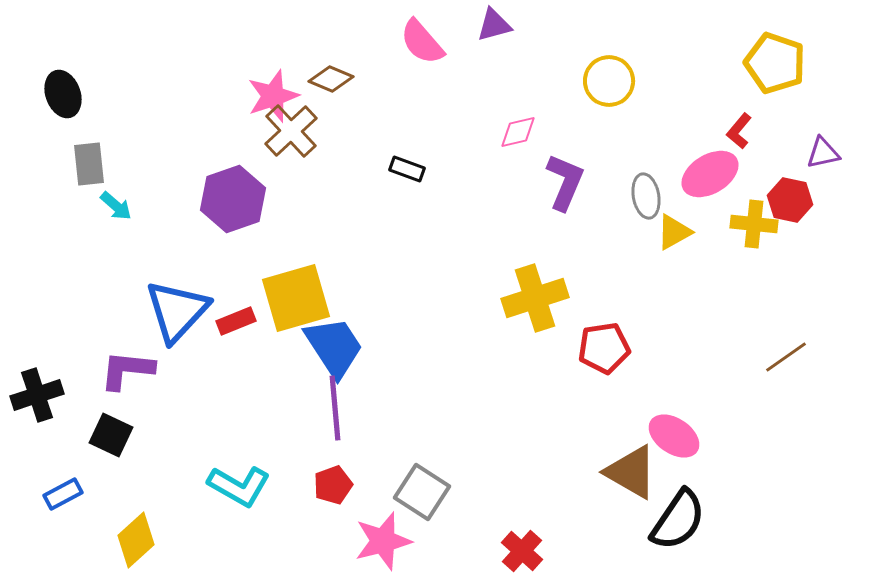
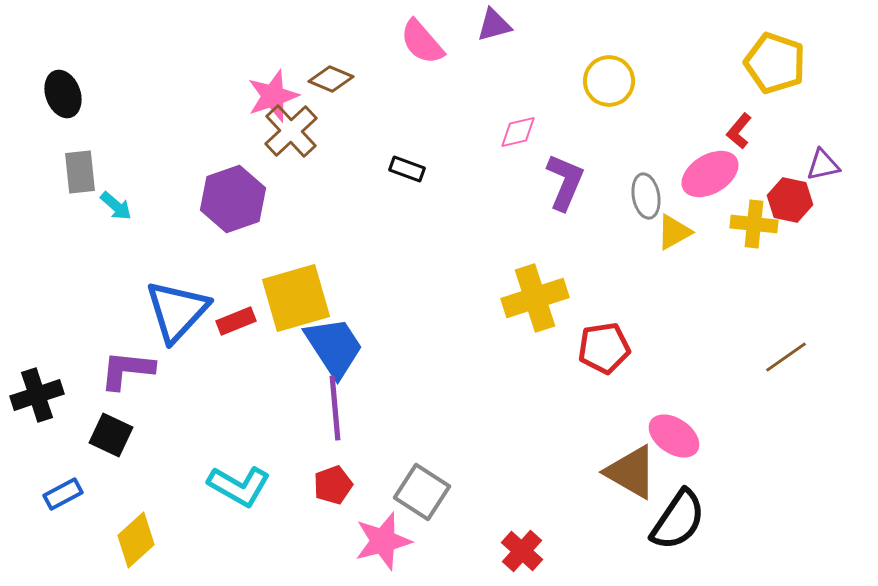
purple triangle at (823, 153): moved 12 px down
gray rectangle at (89, 164): moved 9 px left, 8 px down
